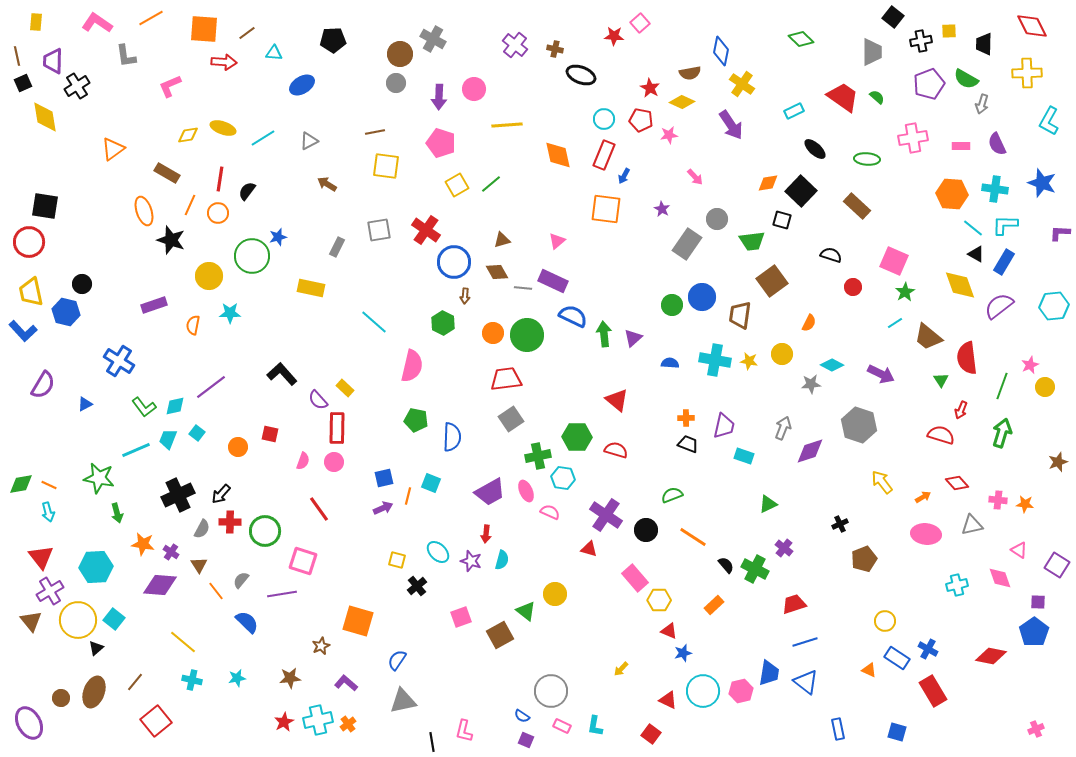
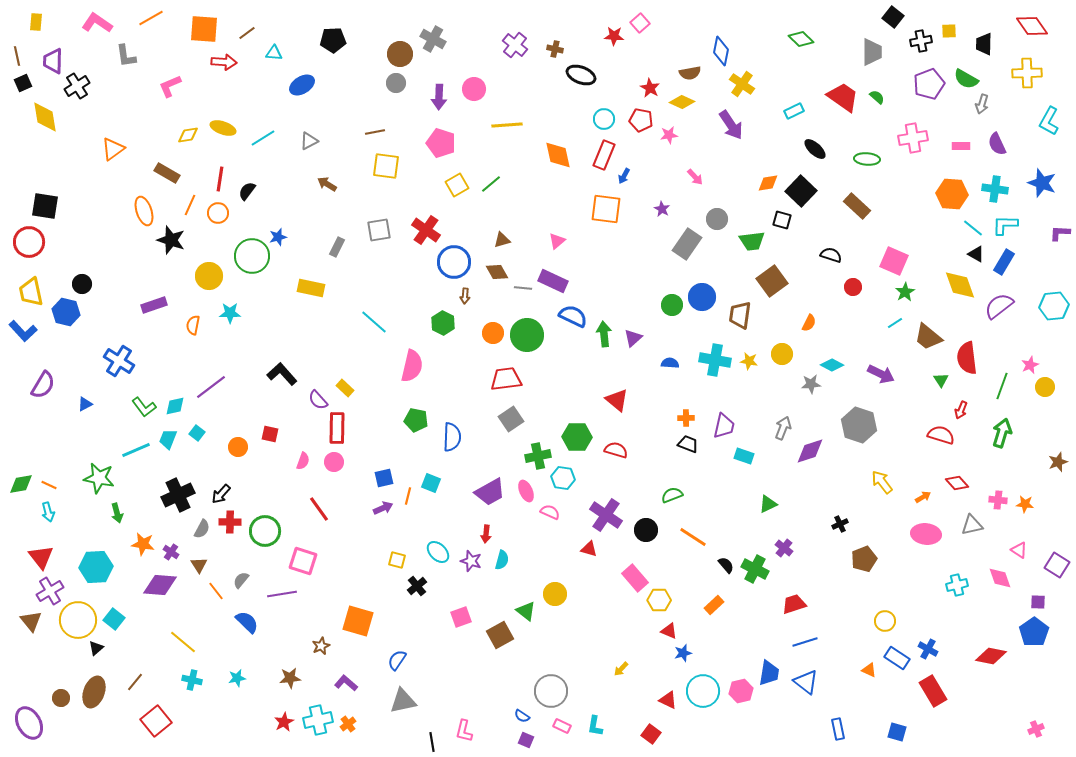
red diamond at (1032, 26): rotated 8 degrees counterclockwise
